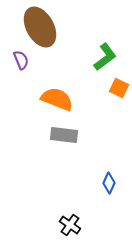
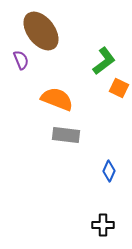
brown ellipse: moved 1 px right, 4 px down; rotated 9 degrees counterclockwise
green L-shape: moved 1 px left, 4 px down
gray rectangle: moved 2 px right
blue diamond: moved 12 px up
black cross: moved 33 px right; rotated 35 degrees counterclockwise
